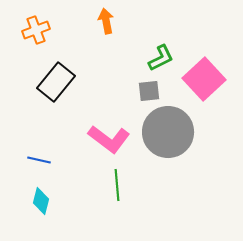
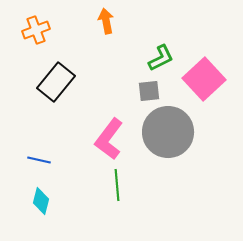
pink L-shape: rotated 90 degrees clockwise
